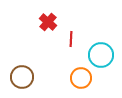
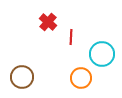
red line: moved 2 px up
cyan circle: moved 1 px right, 1 px up
